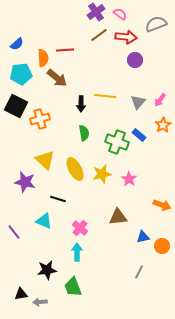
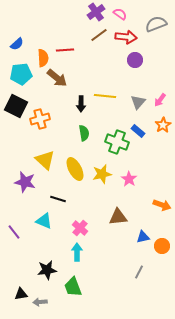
blue rectangle: moved 1 px left, 4 px up
